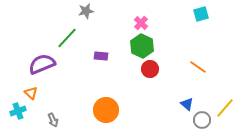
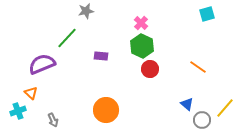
cyan square: moved 6 px right
